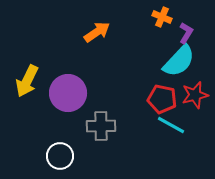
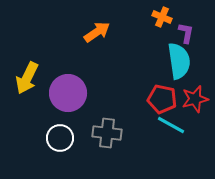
purple L-shape: rotated 20 degrees counterclockwise
cyan semicircle: rotated 51 degrees counterclockwise
yellow arrow: moved 3 px up
red star: moved 4 px down
gray cross: moved 6 px right, 7 px down; rotated 8 degrees clockwise
white circle: moved 18 px up
